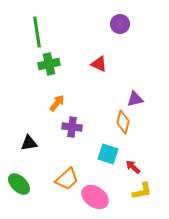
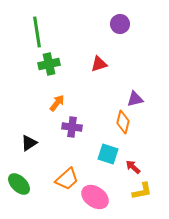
red triangle: rotated 42 degrees counterclockwise
black triangle: rotated 24 degrees counterclockwise
